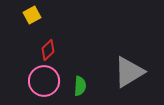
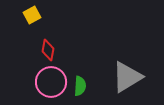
red diamond: rotated 35 degrees counterclockwise
gray triangle: moved 2 px left, 5 px down
pink circle: moved 7 px right, 1 px down
